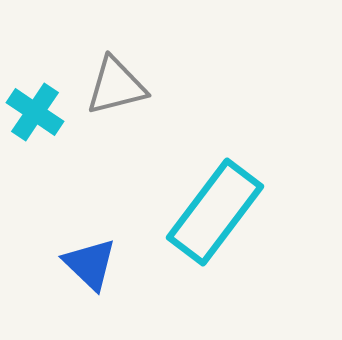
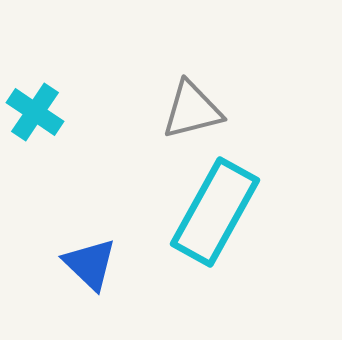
gray triangle: moved 76 px right, 24 px down
cyan rectangle: rotated 8 degrees counterclockwise
